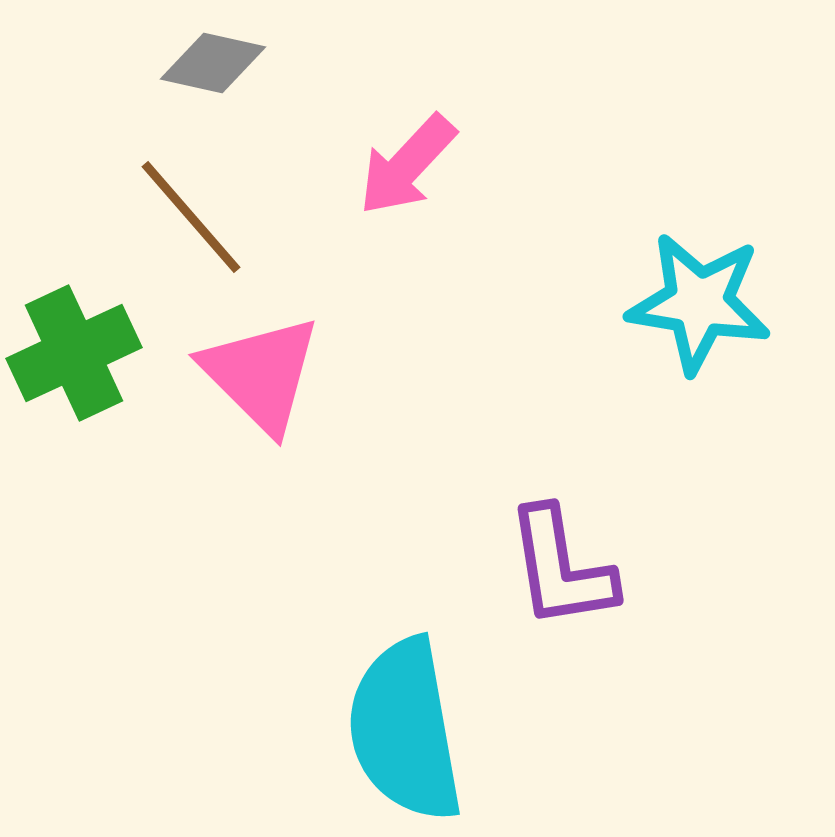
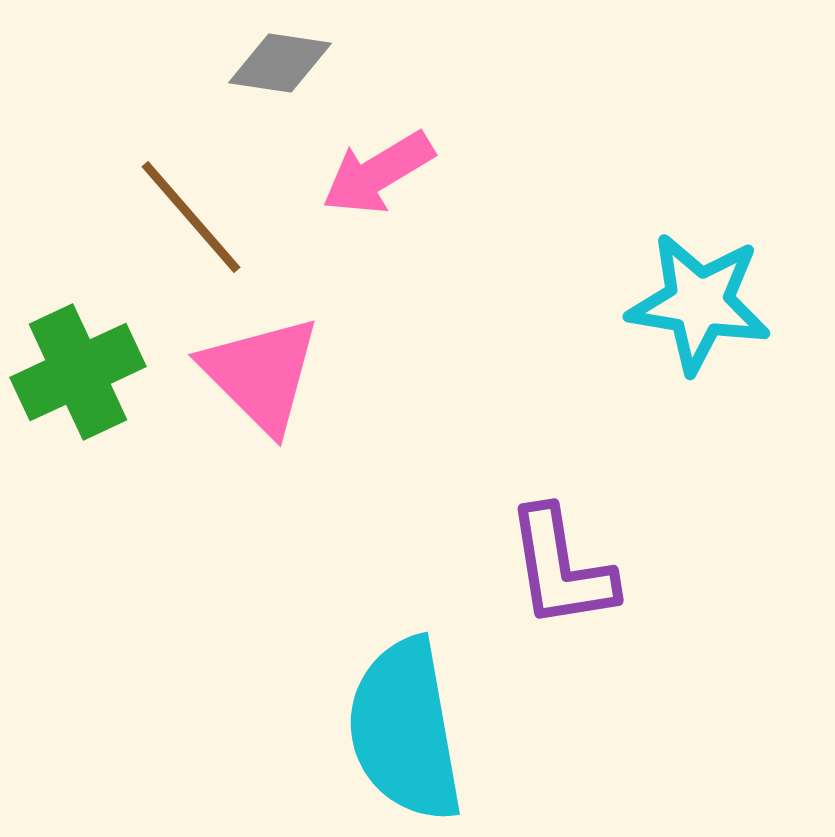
gray diamond: moved 67 px right; rotated 4 degrees counterclockwise
pink arrow: moved 29 px left, 8 px down; rotated 16 degrees clockwise
green cross: moved 4 px right, 19 px down
